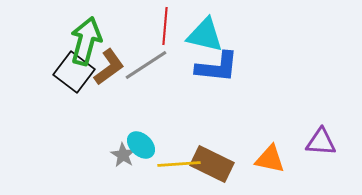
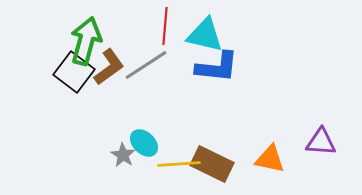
cyan ellipse: moved 3 px right, 2 px up
